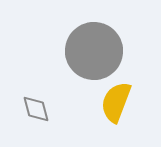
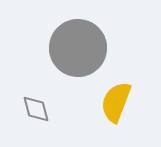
gray circle: moved 16 px left, 3 px up
